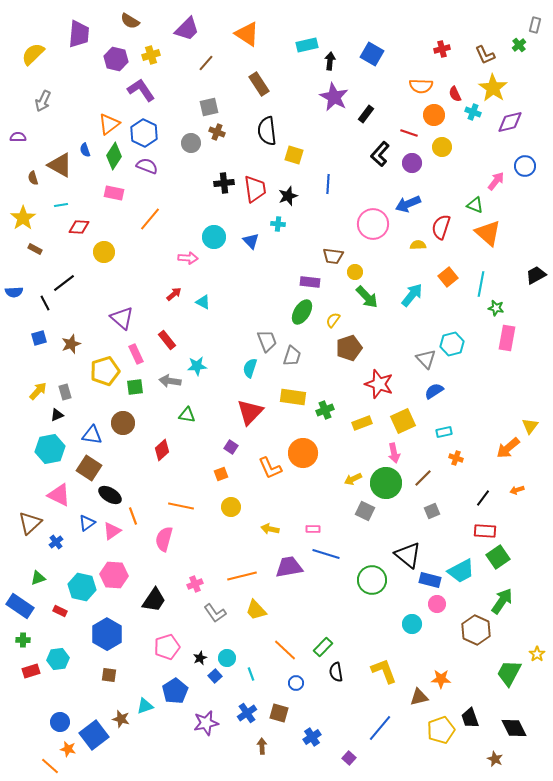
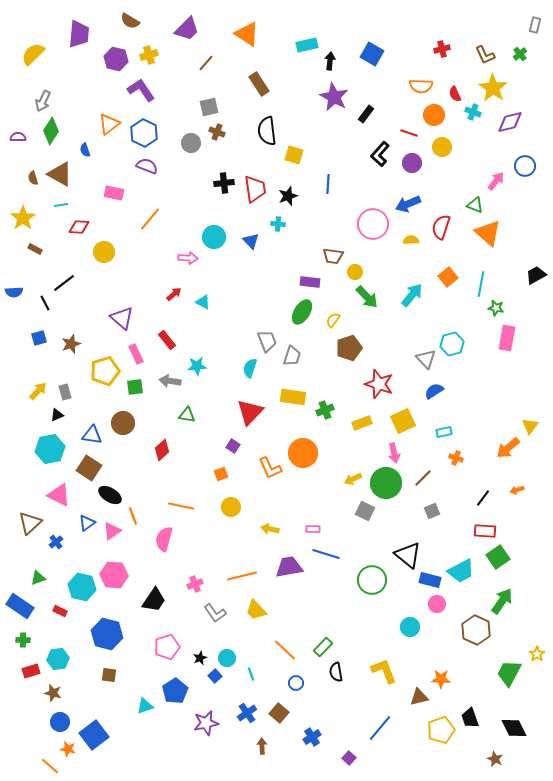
green cross at (519, 45): moved 1 px right, 9 px down
yellow cross at (151, 55): moved 2 px left
green diamond at (114, 156): moved 63 px left, 25 px up
brown triangle at (60, 165): moved 9 px down
yellow semicircle at (418, 245): moved 7 px left, 5 px up
purple square at (231, 447): moved 2 px right, 1 px up
cyan circle at (412, 624): moved 2 px left, 3 px down
blue hexagon at (107, 634): rotated 16 degrees counterclockwise
brown square at (279, 713): rotated 24 degrees clockwise
brown star at (121, 719): moved 68 px left, 26 px up
